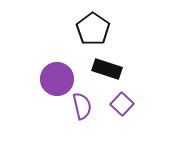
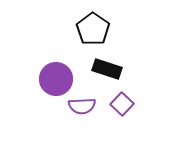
purple circle: moved 1 px left
purple semicircle: rotated 100 degrees clockwise
